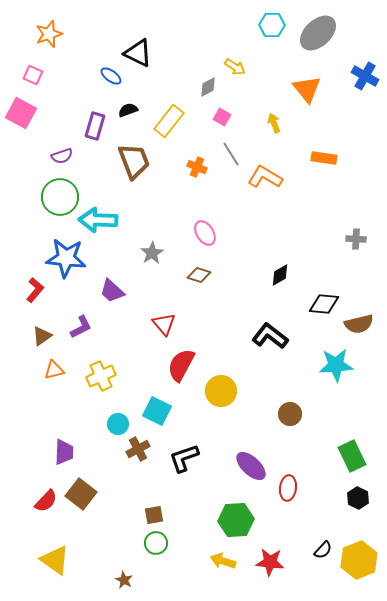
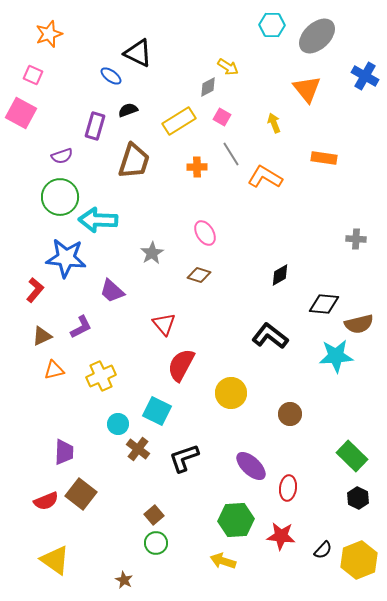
gray ellipse at (318, 33): moved 1 px left, 3 px down
yellow arrow at (235, 67): moved 7 px left
yellow rectangle at (169, 121): moved 10 px right; rotated 20 degrees clockwise
brown trapezoid at (134, 161): rotated 39 degrees clockwise
orange cross at (197, 167): rotated 24 degrees counterclockwise
brown triangle at (42, 336): rotated 10 degrees clockwise
cyan star at (336, 365): moved 9 px up
yellow circle at (221, 391): moved 10 px right, 2 px down
brown cross at (138, 449): rotated 25 degrees counterclockwise
green rectangle at (352, 456): rotated 20 degrees counterclockwise
red semicircle at (46, 501): rotated 25 degrees clockwise
brown square at (154, 515): rotated 30 degrees counterclockwise
red star at (270, 562): moved 11 px right, 26 px up
